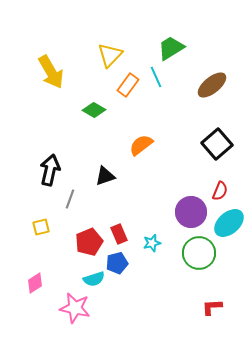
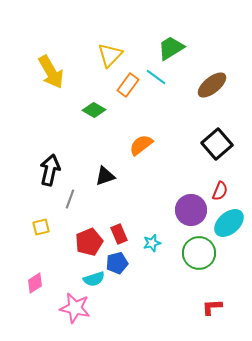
cyan line: rotated 30 degrees counterclockwise
purple circle: moved 2 px up
